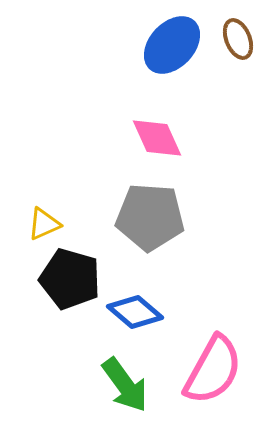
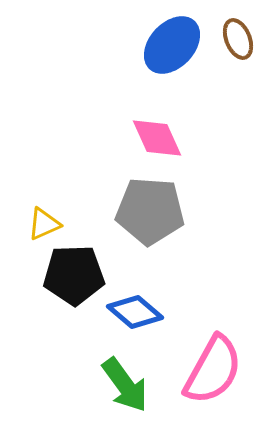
gray pentagon: moved 6 px up
black pentagon: moved 4 px right, 4 px up; rotated 18 degrees counterclockwise
